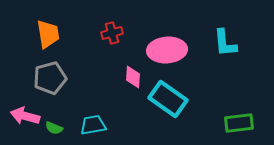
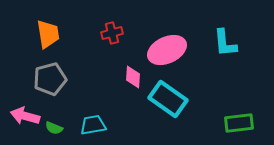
pink ellipse: rotated 21 degrees counterclockwise
gray pentagon: moved 1 px down
